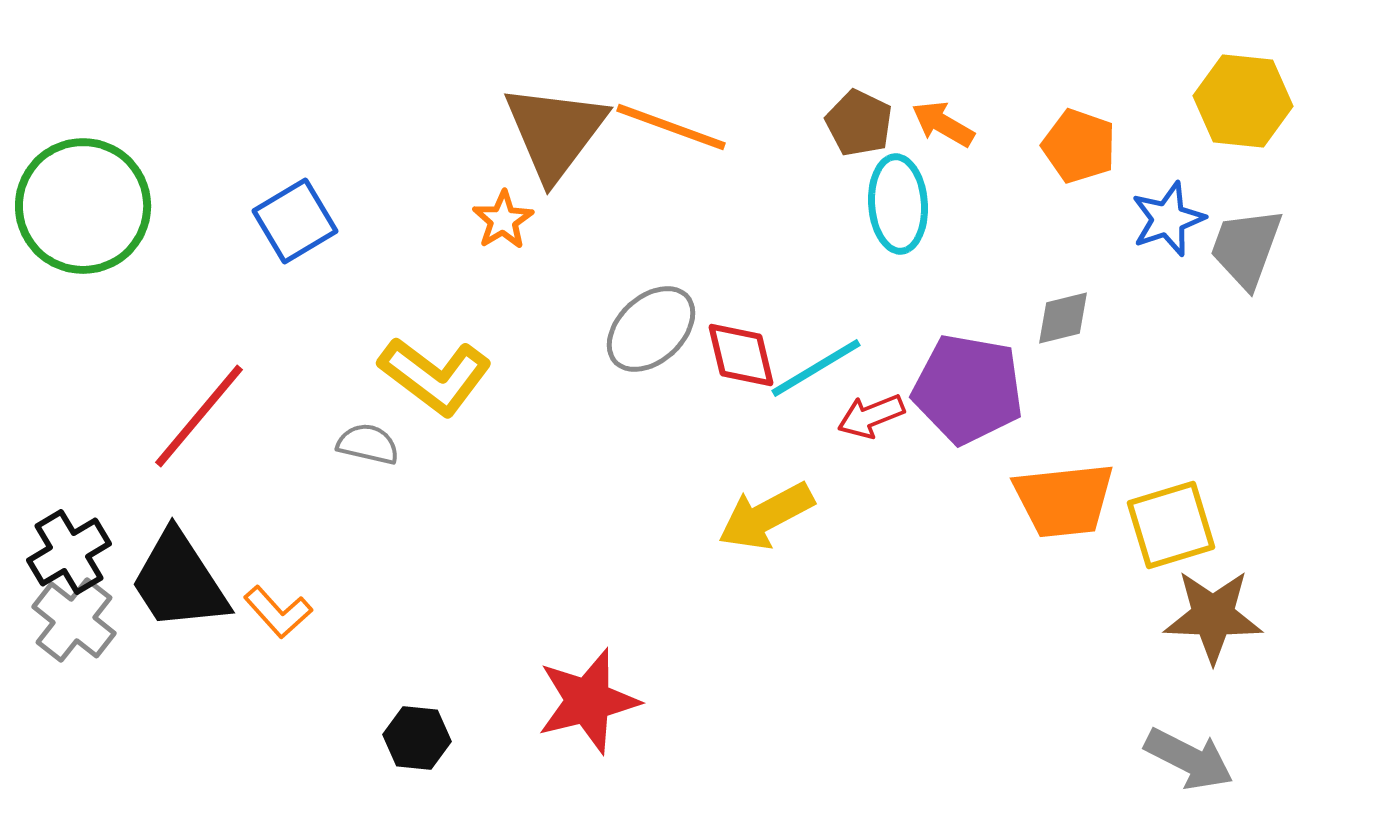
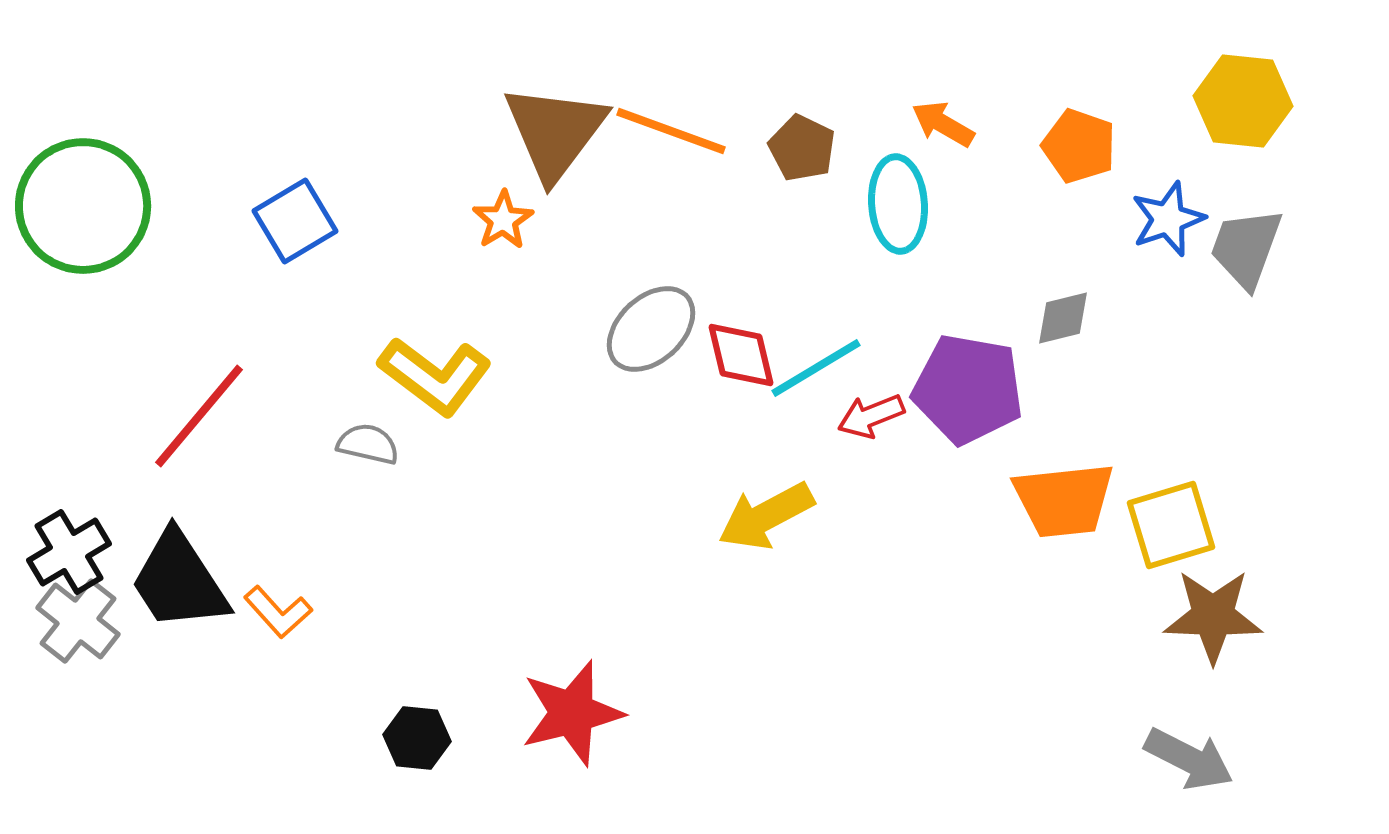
brown pentagon: moved 57 px left, 25 px down
orange line: moved 4 px down
gray cross: moved 4 px right, 1 px down
red star: moved 16 px left, 12 px down
